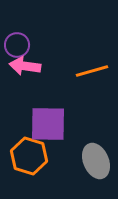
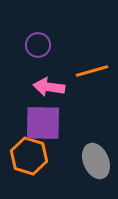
purple circle: moved 21 px right
pink arrow: moved 24 px right, 21 px down
purple square: moved 5 px left, 1 px up
